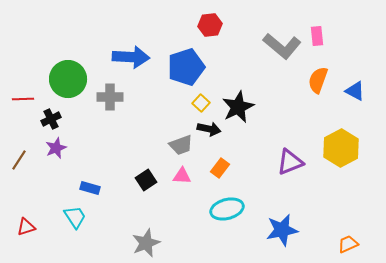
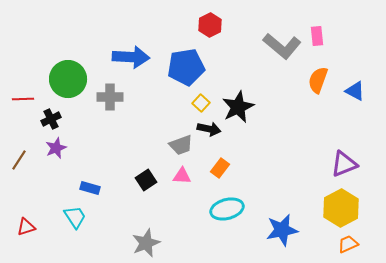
red hexagon: rotated 20 degrees counterclockwise
blue pentagon: rotated 9 degrees clockwise
yellow hexagon: moved 60 px down
purple triangle: moved 54 px right, 2 px down
